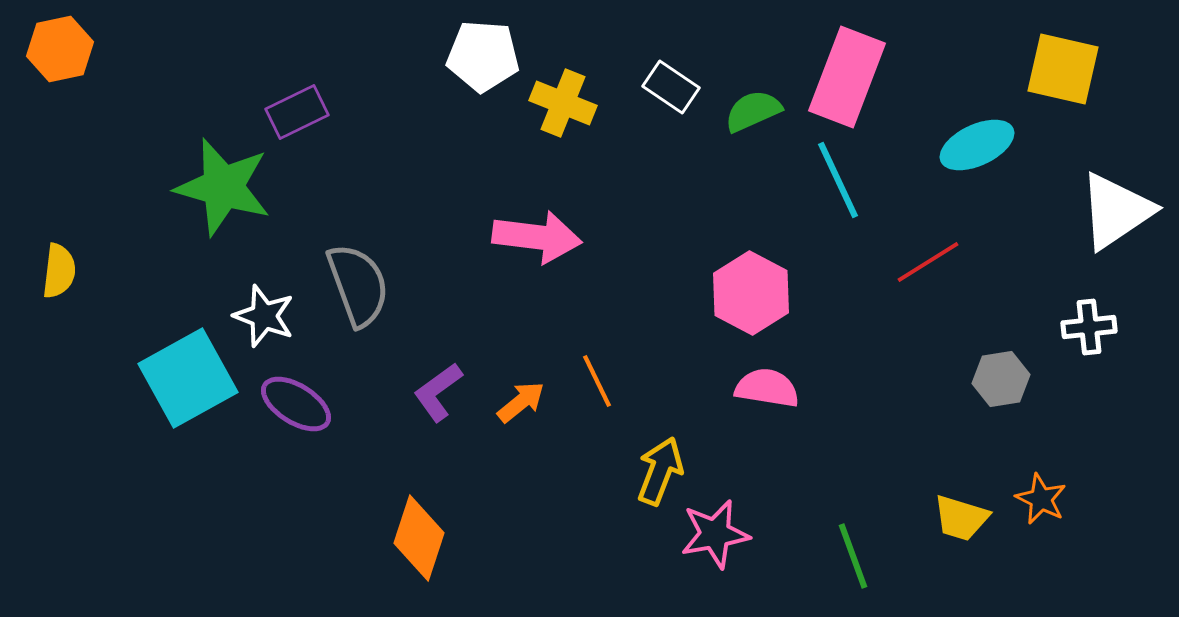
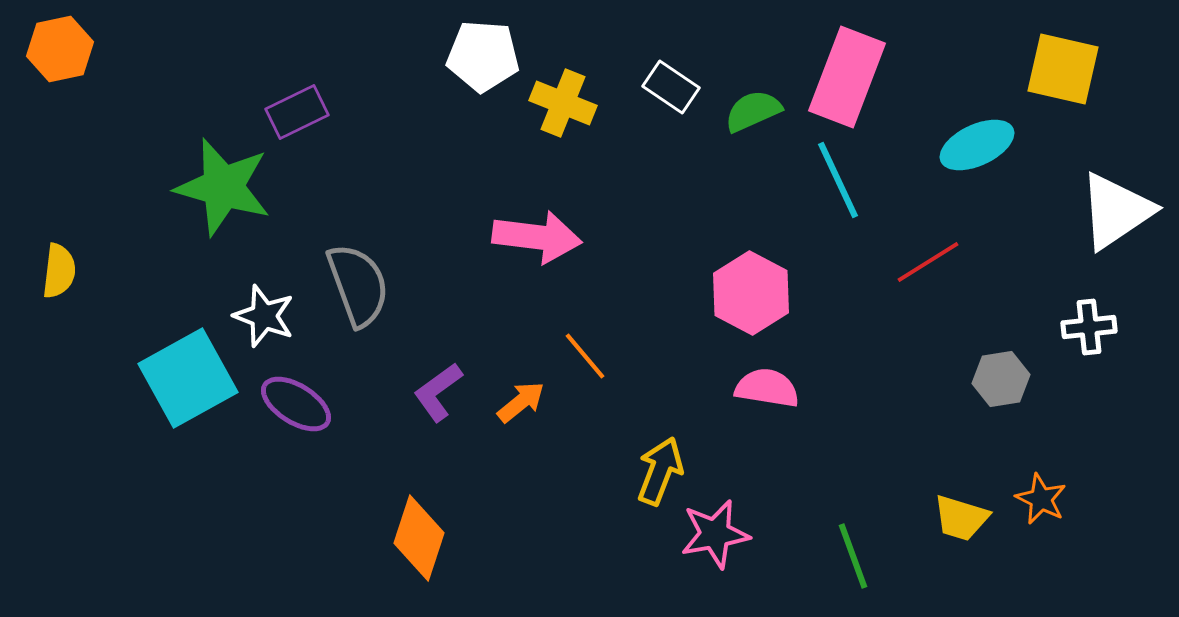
orange line: moved 12 px left, 25 px up; rotated 14 degrees counterclockwise
